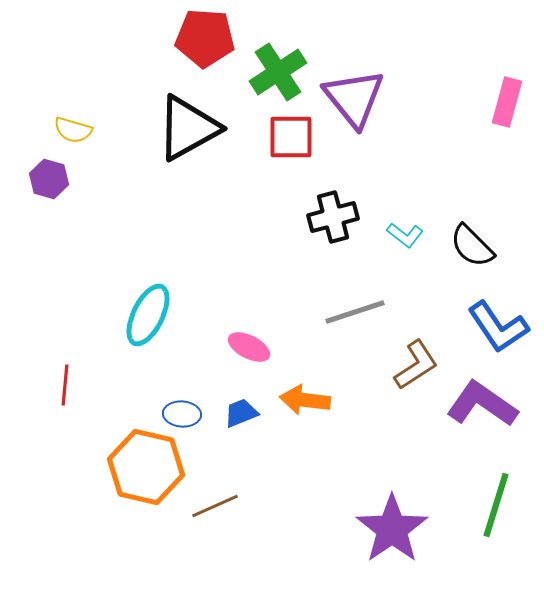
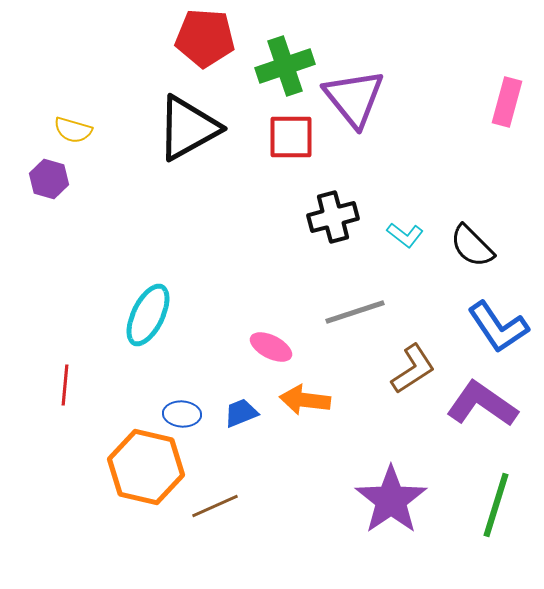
green cross: moved 7 px right, 6 px up; rotated 14 degrees clockwise
pink ellipse: moved 22 px right
brown L-shape: moved 3 px left, 4 px down
purple star: moved 1 px left, 29 px up
